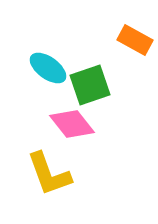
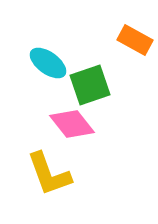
cyan ellipse: moved 5 px up
